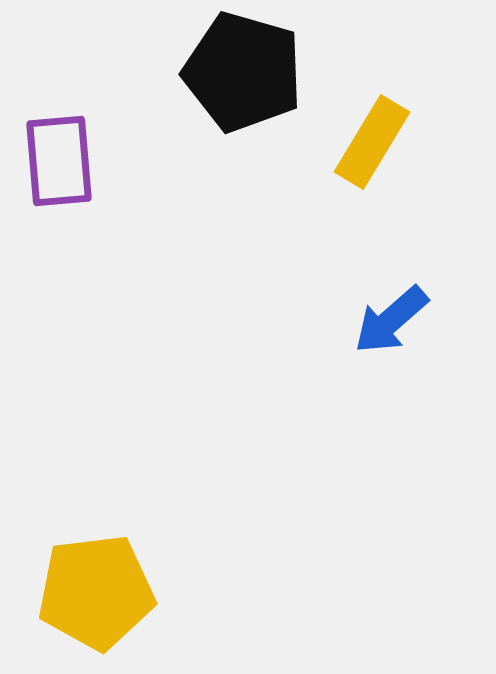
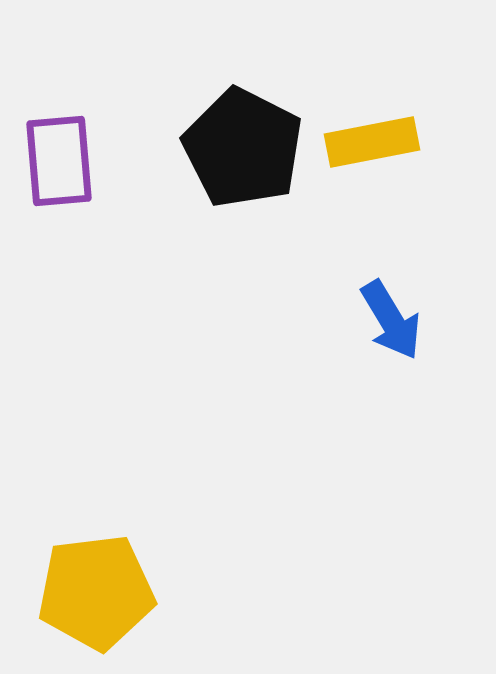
black pentagon: moved 76 px down; rotated 11 degrees clockwise
yellow rectangle: rotated 48 degrees clockwise
blue arrow: rotated 80 degrees counterclockwise
